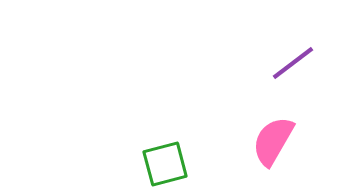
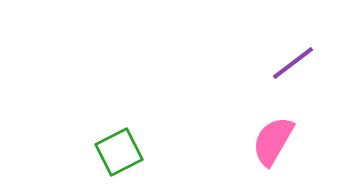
green square: moved 46 px left, 12 px up; rotated 12 degrees counterclockwise
